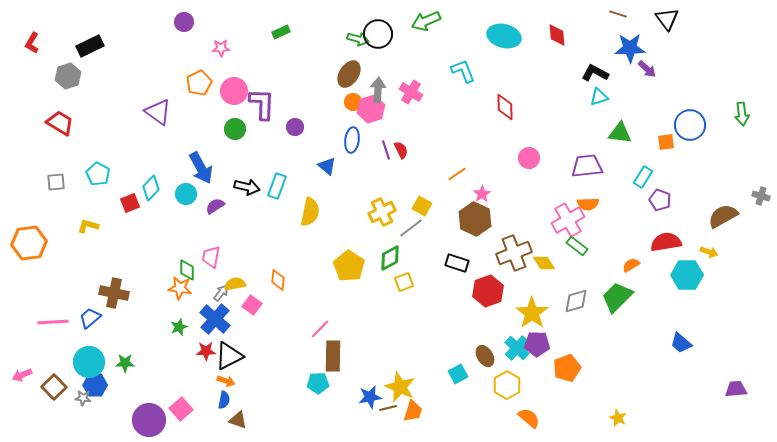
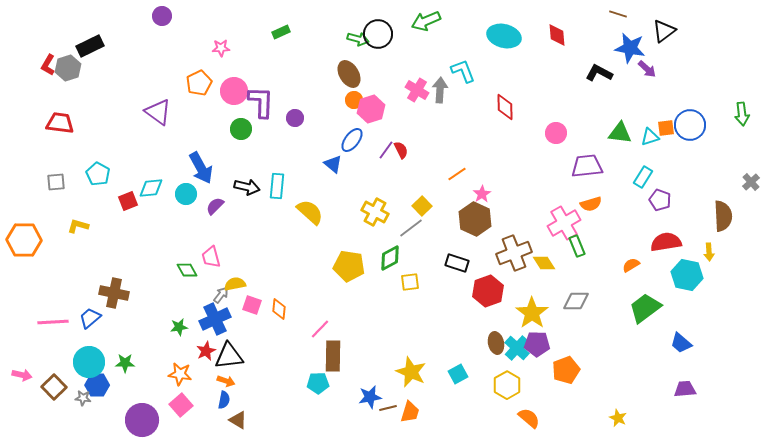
black triangle at (667, 19): moved 3 px left, 12 px down; rotated 30 degrees clockwise
purple circle at (184, 22): moved 22 px left, 6 px up
red L-shape at (32, 43): moved 16 px right, 22 px down
blue star at (630, 48): rotated 12 degrees clockwise
black L-shape at (595, 73): moved 4 px right
brown ellipse at (349, 74): rotated 64 degrees counterclockwise
gray hexagon at (68, 76): moved 8 px up
gray arrow at (378, 90): moved 62 px right
pink cross at (411, 92): moved 6 px right, 2 px up
cyan triangle at (599, 97): moved 51 px right, 40 px down
orange circle at (353, 102): moved 1 px right, 2 px up
purple L-shape at (262, 104): moved 1 px left, 2 px up
red trapezoid at (60, 123): rotated 24 degrees counterclockwise
purple circle at (295, 127): moved 9 px up
green circle at (235, 129): moved 6 px right
blue ellipse at (352, 140): rotated 30 degrees clockwise
orange square at (666, 142): moved 14 px up
purple line at (386, 150): rotated 54 degrees clockwise
pink circle at (529, 158): moved 27 px right, 25 px up
blue triangle at (327, 166): moved 6 px right, 2 px up
cyan rectangle at (277, 186): rotated 15 degrees counterclockwise
cyan diamond at (151, 188): rotated 40 degrees clockwise
gray cross at (761, 196): moved 10 px left, 14 px up; rotated 30 degrees clockwise
red square at (130, 203): moved 2 px left, 2 px up
orange semicircle at (588, 204): moved 3 px right; rotated 15 degrees counterclockwise
purple semicircle at (215, 206): rotated 12 degrees counterclockwise
yellow square at (422, 206): rotated 18 degrees clockwise
yellow semicircle at (310, 212): rotated 60 degrees counterclockwise
yellow cross at (382, 212): moved 7 px left; rotated 36 degrees counterclockwise
brown semicircle at (723, 216): rotated 116 degrees clockwise
pink cross at (568, 220): moved 4 px left, 3 px down
yellow L-shape at (88, 226): moved 10 px left
orange hexagon at (29, 243): moved 5 px left, 3 px up; rotated 8 degrees clockwise
green rectangle at (577, 246): rotated 30 degrees clockwise
yellow arrow at (709, 252): rotated 66 degrees clockwise
pink trapezoid at (211, 257): rotated 25 degrees counterclockwise
yellow pentagon at (349, 266): rotated 24 degrees counterclockwise
green diamond at (187, 270): rotated 30 degrees counterclockwise
cyan hexagon at (687, 275): rotated 12 degrees clockwise
orange diamond at (278, 280): moved 1 px right, 29 px down
yellow square at (404, 282): moved 6 px right; rotated 12 degrees clockwise
orange star at (180, 288): moved 86 px down
gray arrow at (221, 293): moved 2 px down
green trapezoid at (617, 297): moved 28 px right, 11 px down; rotated 8 degrees clockwise
gray diamond at (576, 301): rotated 16 degrees clockwise
pink square at (252, 305): rotated 18 degrees counterclockwise
blue cross at (215, 319): rotated 24 degrees clockwise
green star at (179, 327): rotated 12 degrees clockwise
red star at (206, 351): rotated 24 degrees counterclockwise
black triangle at (229, 356): rotated 20 degrees clockwise
brown ellipse at (485, 356): moved 11 px right, 13 px up; rotated 20 degrees clockwise
orange pentagon at (567, 368): moved 1 px left, 2 px down
pink arrow at (22, 375): rotated 144 degrees counterclockwise
blue hexagon at (95, 385): moved 2 px right
yellow star at (400, 387): moved 11 px right, 15 px up
purple trapezoid at (736, 389): moved 51 px left
pink square at (181, 409): moved 4 px up
orange trapezoid at (413, 411): moved 3 px left, 1 px down
purple circle at (149, 420): moved 7 px left
brown triangle at (238, 420): rotated 12 degrees clockwise
